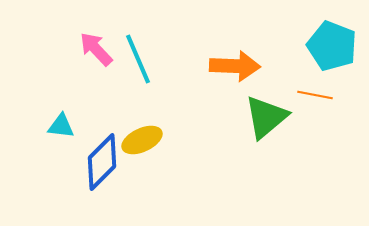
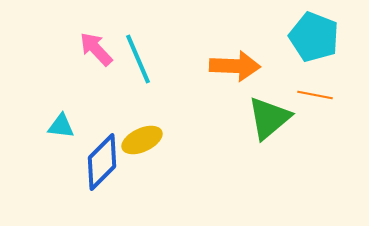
cyan pentagon: moved 18 px left, 9 px up
green triangle: moved 3 px right, 1 px down
